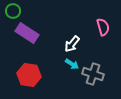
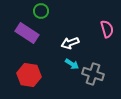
green circle: moved 28 px right
pink semicircle: moved 4 px right, 2 px down
white arrow: moved 2 px left, 1 px up; rotated 30 degrees clockwise
